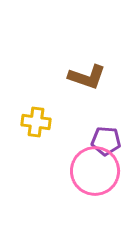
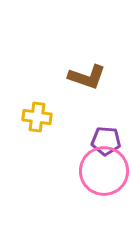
yellow cross: moved 1 px right, 5 px up
pink circle: moved 9 px right
